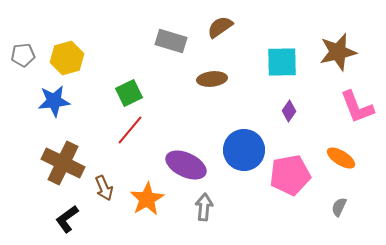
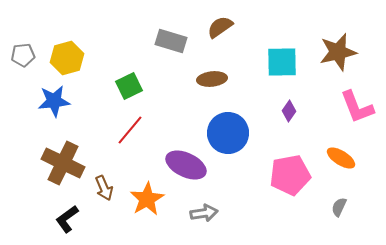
green square: moved 7 px up
blue circle: moved 16 px left, 17 px up
gray arrow: moved 6 px down; rotated 76 degrees clockwise
